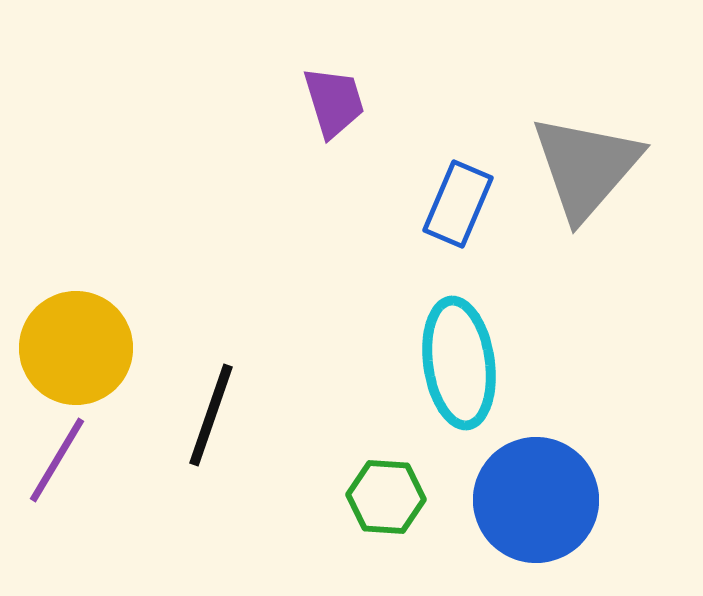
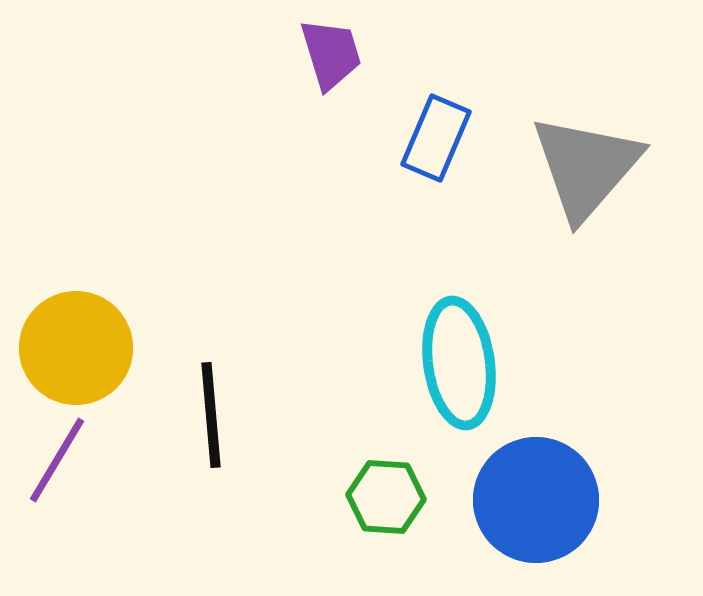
purple trapezoid: moved 3 px left, 48 px up
blue rectangle: moved 22 px left, 66 px up
black line: rotated 24 degrees counterclockwise
